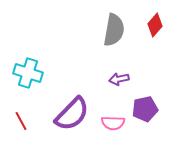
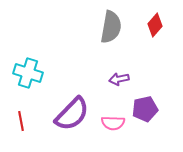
gray semicircle: moved 3 px left, 3 px up
red line: rotated 18 degrees clockwise
